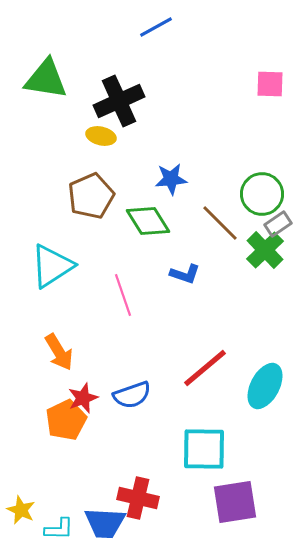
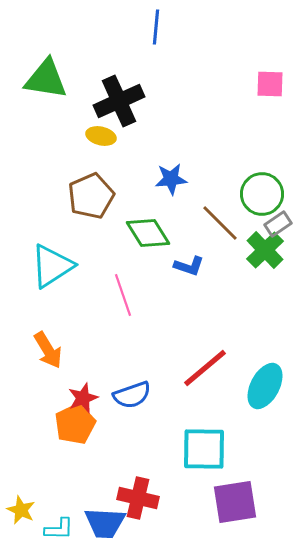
blue line: rotated 56 degrees counterclockwise
green diamond: moved 12 px down
blue L-shape: moved 4 px right, 8 px up
orange arrow: moved 11 px left, 2 px up
orange pentagon: moved 9 px right, 4 px down
